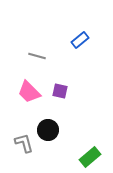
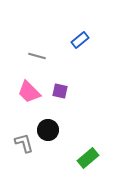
green rectangle: moved 2 px left, 1 px down
